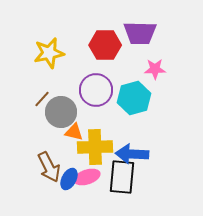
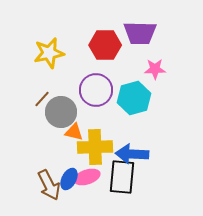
brown arrow: moved 18 px down
